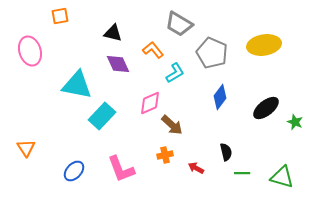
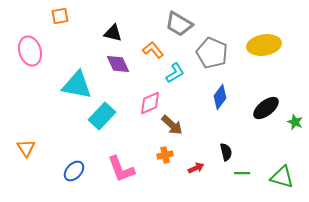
red arrow: rotated 126 degrees clockwise
